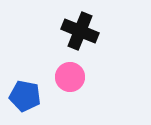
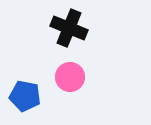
black cross: moved 11 px left, 3 px up
